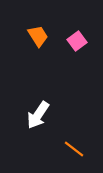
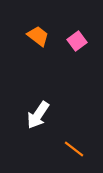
orange trapezoid: rotated 20 degrees counterclockwise
